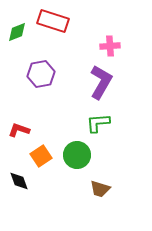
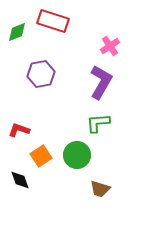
pink cross: rotated 30 degrees counterclockwise
black diamond: moved 1 px right, 1 px up
